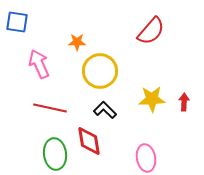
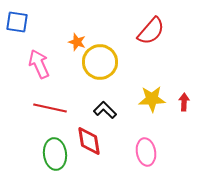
orange star: rotated 18 degrees clockwise
yellow circle: moved 9 px up
pink ellipse: moved 6 px up
